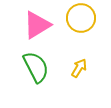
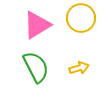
yellow arrow: rotated 42 degrees clockwise
